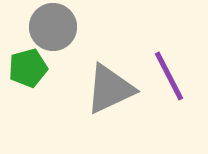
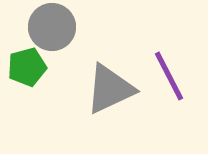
gray circle: moved 1 px left
green pentagon: moved 1 px left, 1 px up
